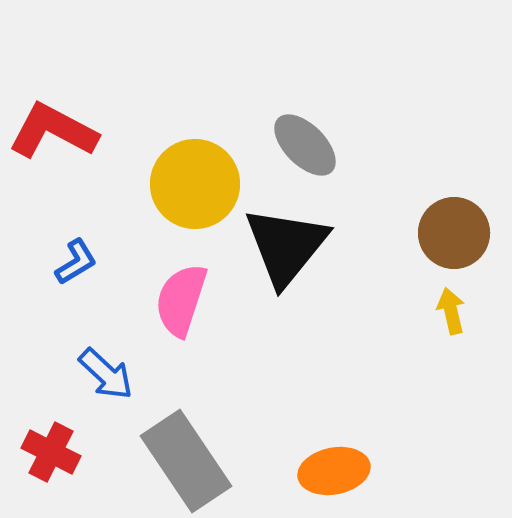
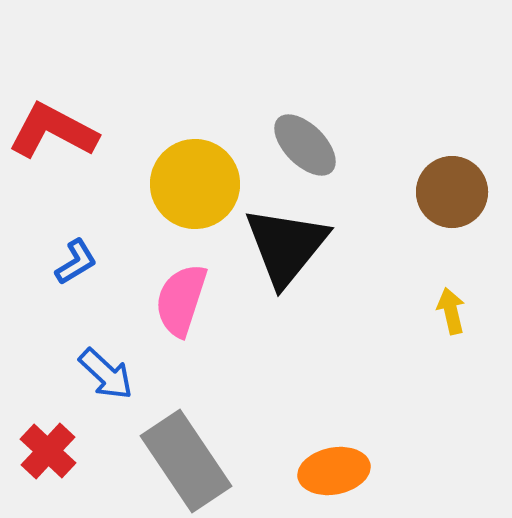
brown circle: moved 2 px left, 41 px up
red cross: moved 3 px left, 1 px up; rotated 16 degrees clockwise
